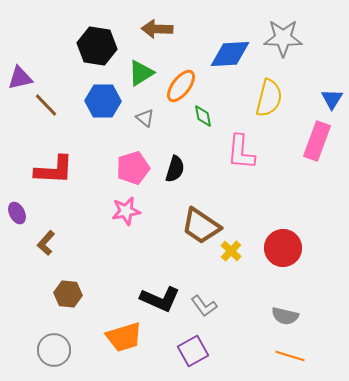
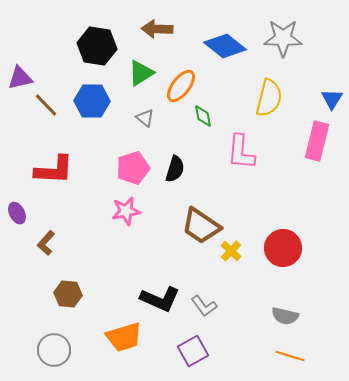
blue diamond: moved 5 px left, 8 px up; rotated 42 degrees clockwise
blue hexagon: moved 11 px left
pink rectangle: rotated 6 degrees counterclockwise
